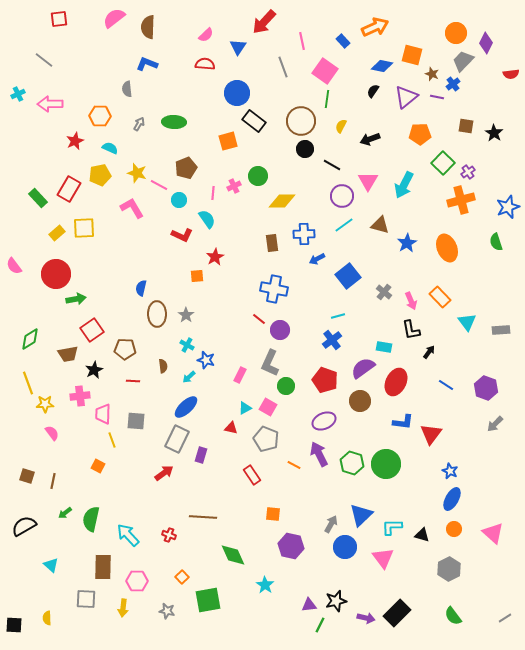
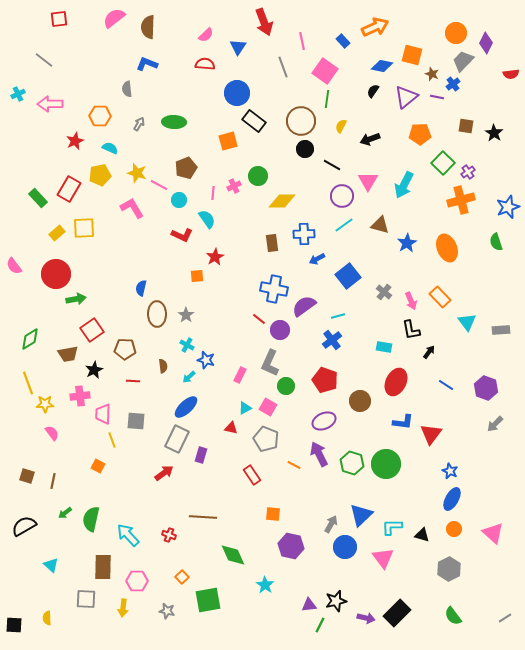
red arrow at (264, 22): rotated 64 degrees counterclockwise
purple semicircle at (363, 368): moved 59 px left, 62 px up
